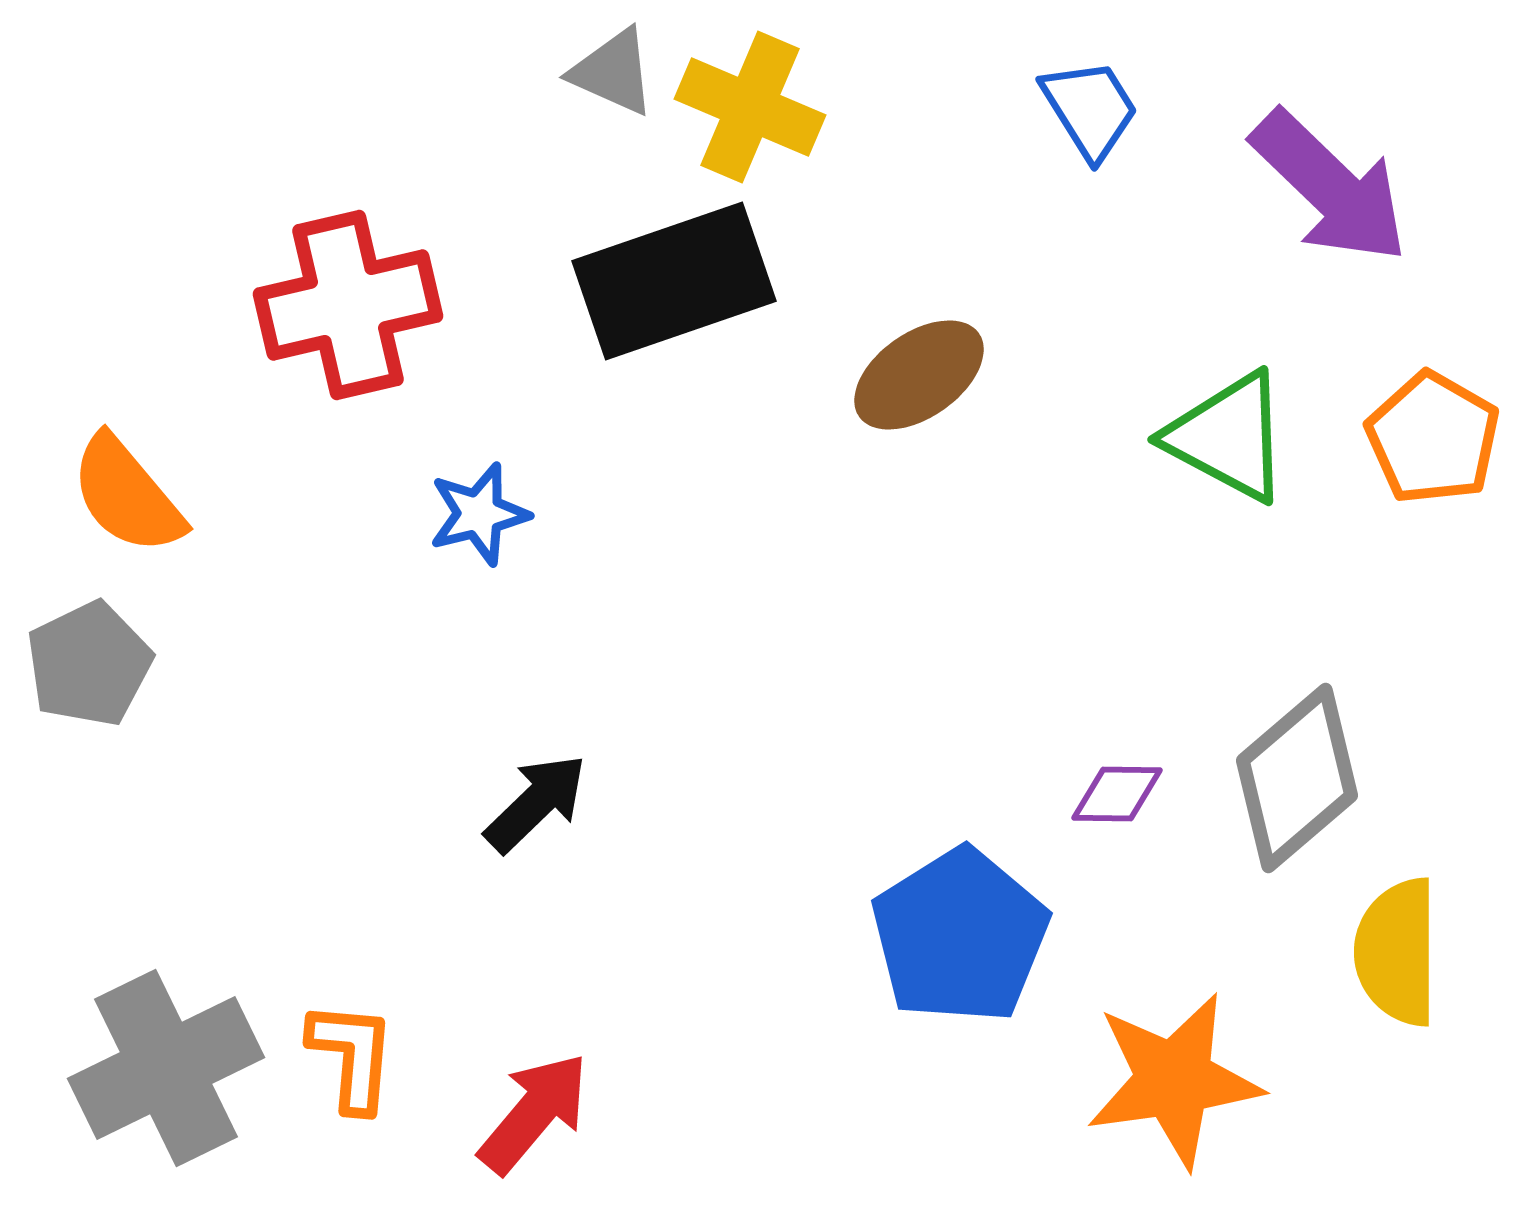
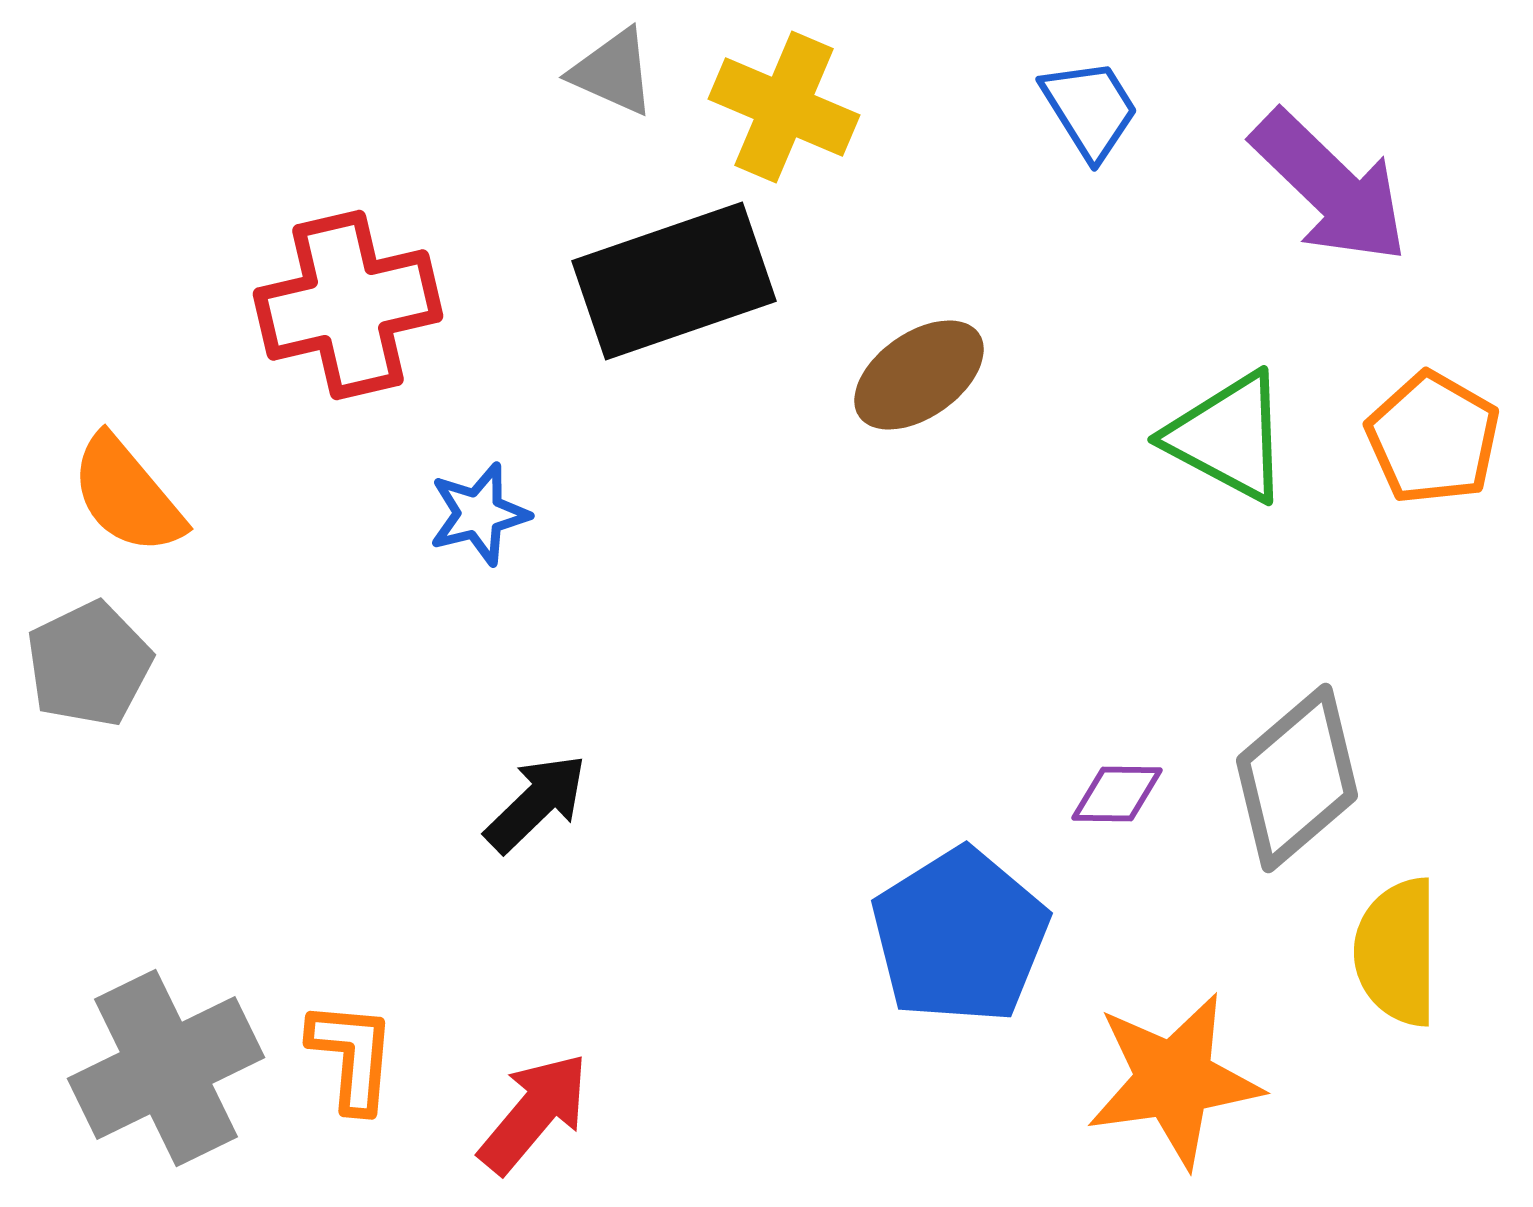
yellow cross: moved 34 px right
